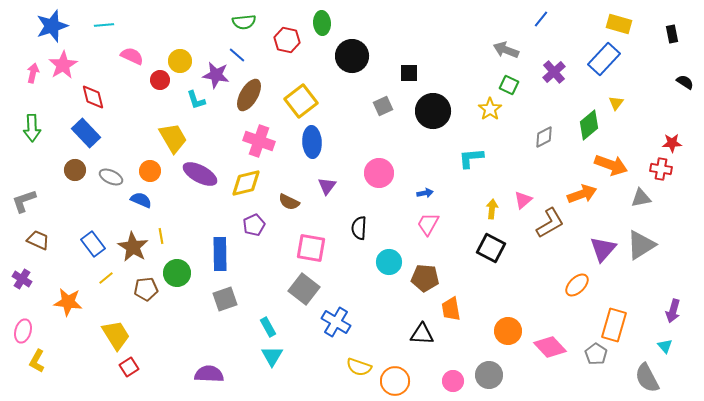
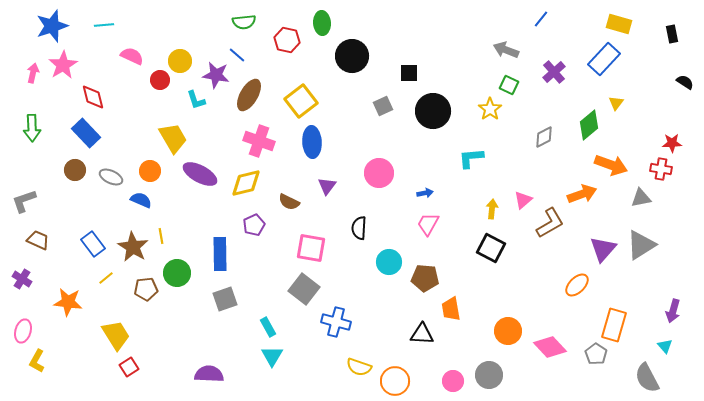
blue cross at (336, 322): rotated 16 degrees counterclockwise
